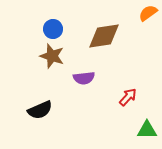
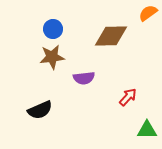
brown diamond: moved 7 px right; rotated 8 degrees clockwise
brown star: moved 1 px down; rotated 25 degrees counterclockwise
